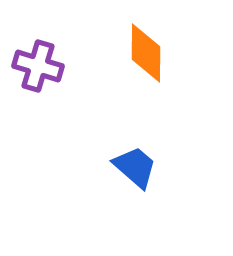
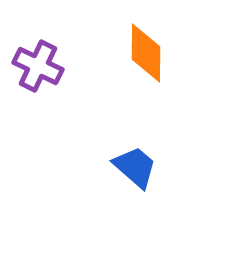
purple cross: rotated 9 degrees clockwise
